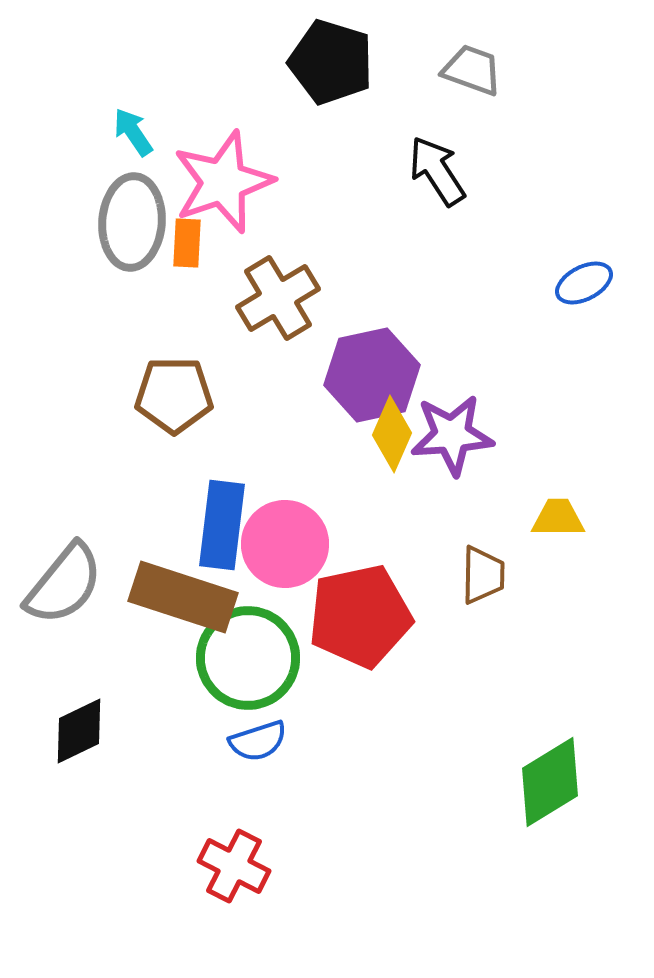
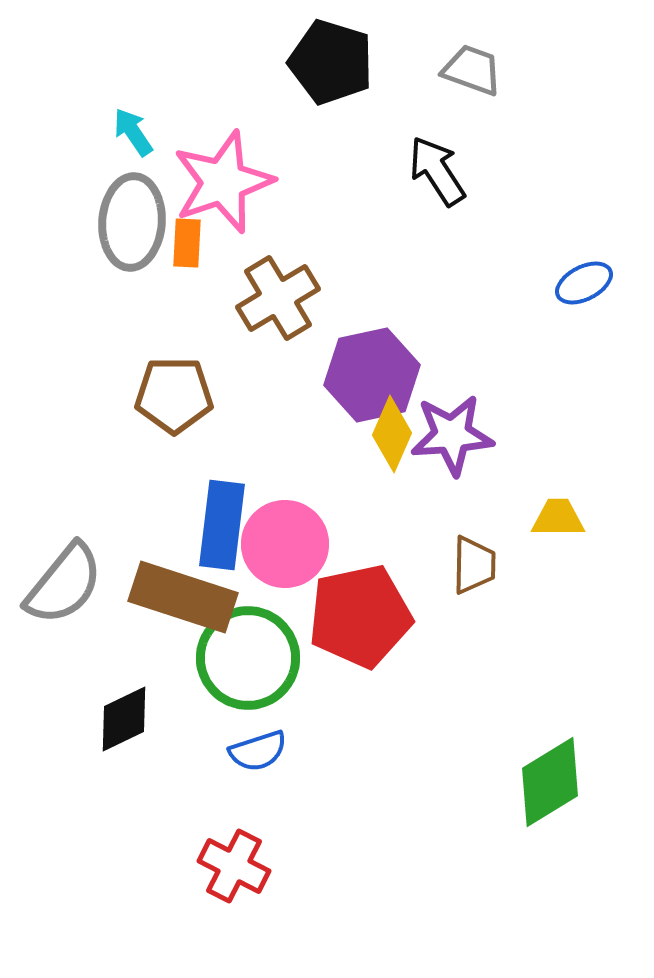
brown trapezoid: moved 9 px left, 10 px up
black diamond: moved 45 px right, 12 px up
blue semicircle: moved 10 px down
